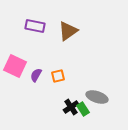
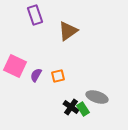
purple rectangle: moved 11 px up; rotated 60 degrees clockwise
black cross: rotated 21 degrees counterclockwise
